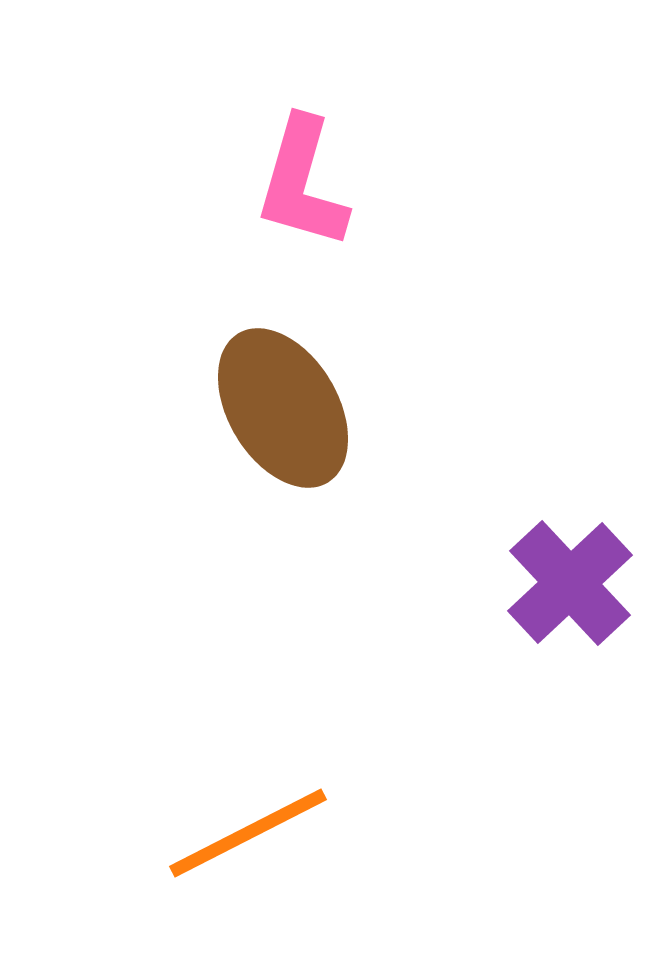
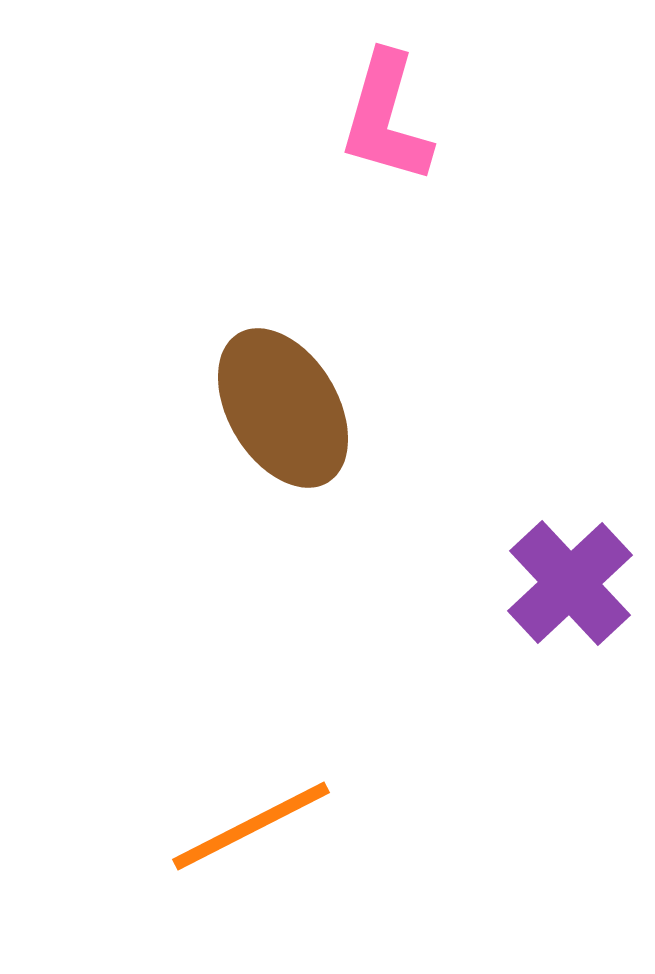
pink L-shape: moved 84 px right, 65 px up
orange line: moved 3 px right, 7 px up
